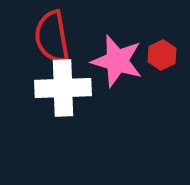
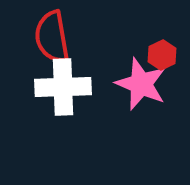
pink star: moved 24 px right, 23 px down; rotated 6 degrees clockwise
white cross: moved 1 px up
